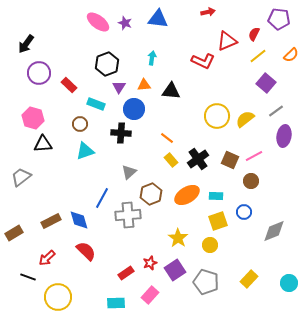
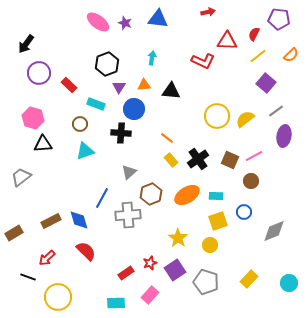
red triangle at (227, 41): rotated 25 degrees clockwise
